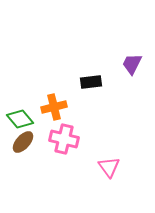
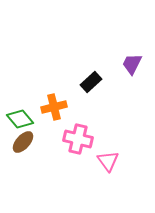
black rectangle: rotated 35 degrees counterclockwise
pink cross: moved 14 px right
pink triangle: moved 1 px left, 6 px up
